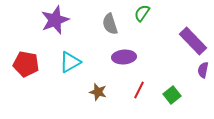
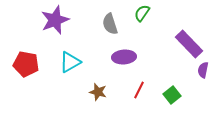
purple rectangle: moved 4 px left, 3 px down
